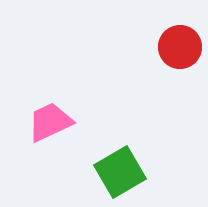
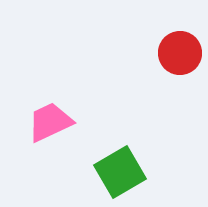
red circle: moved 6 px down
